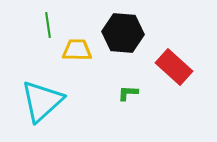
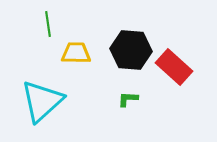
green line: moved 1 px up
black hexagon: moved 8 px right, 17 px down
yellow trapezoid: moved 1 px left, 3 px down
green L-shape: moved 6 px down
